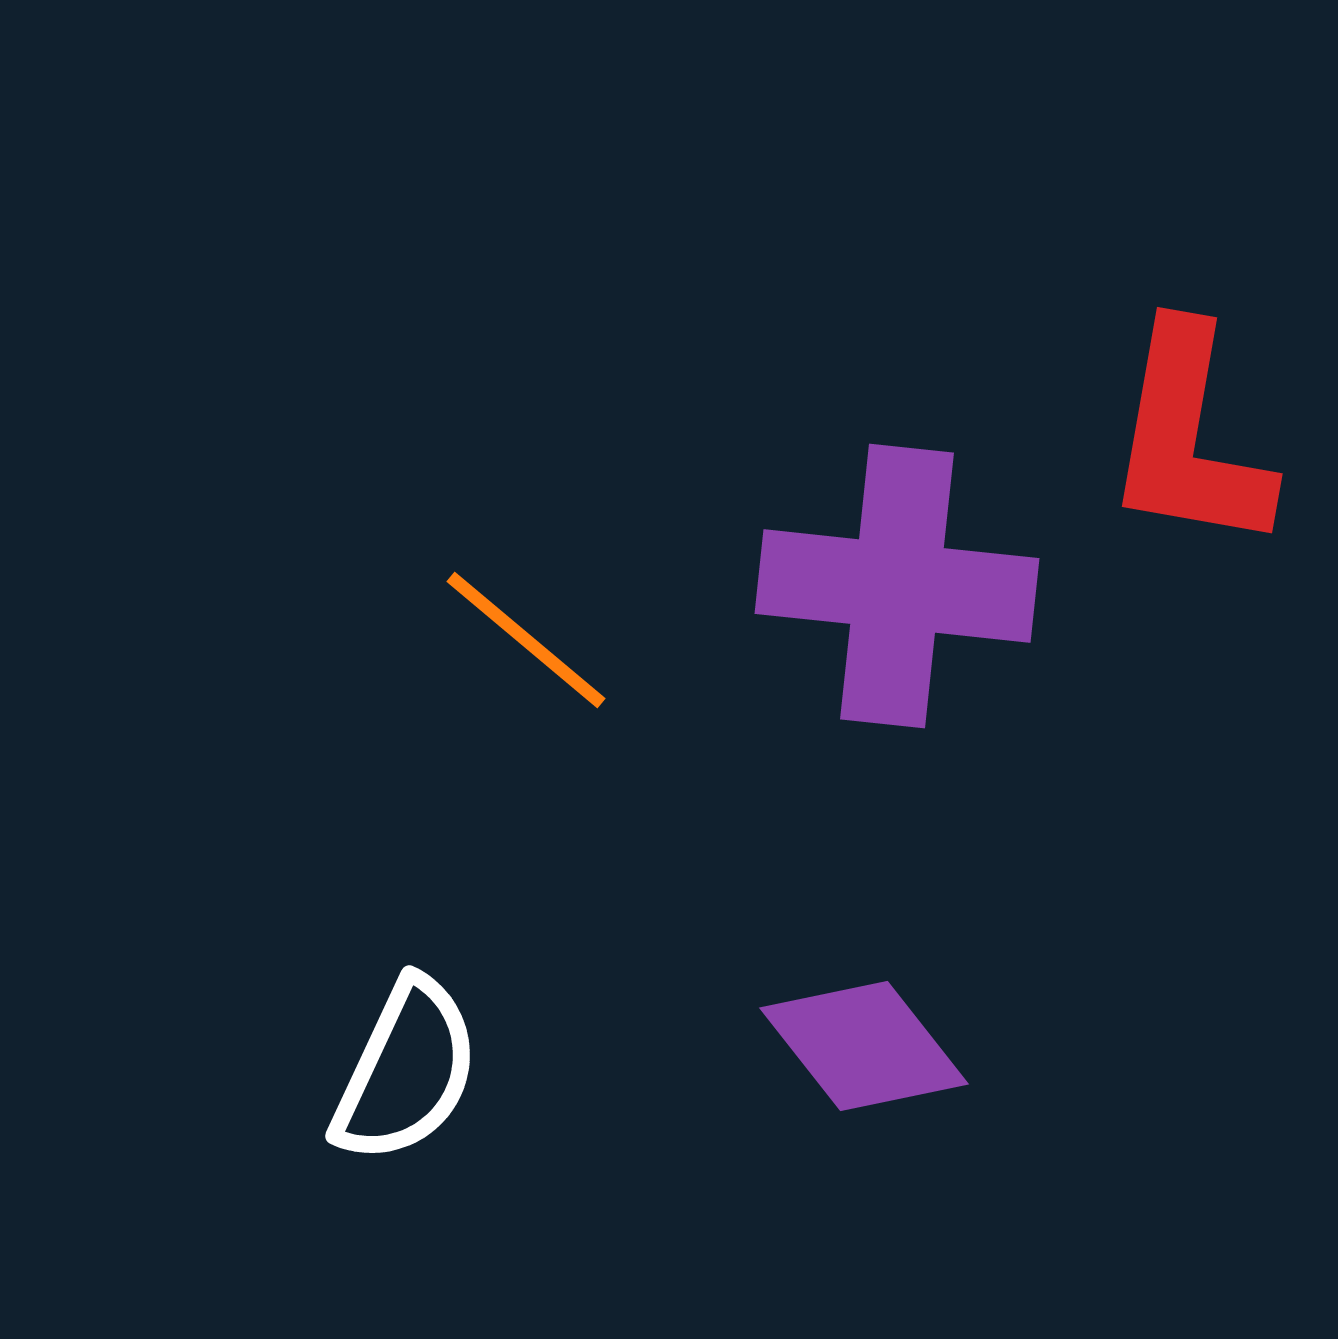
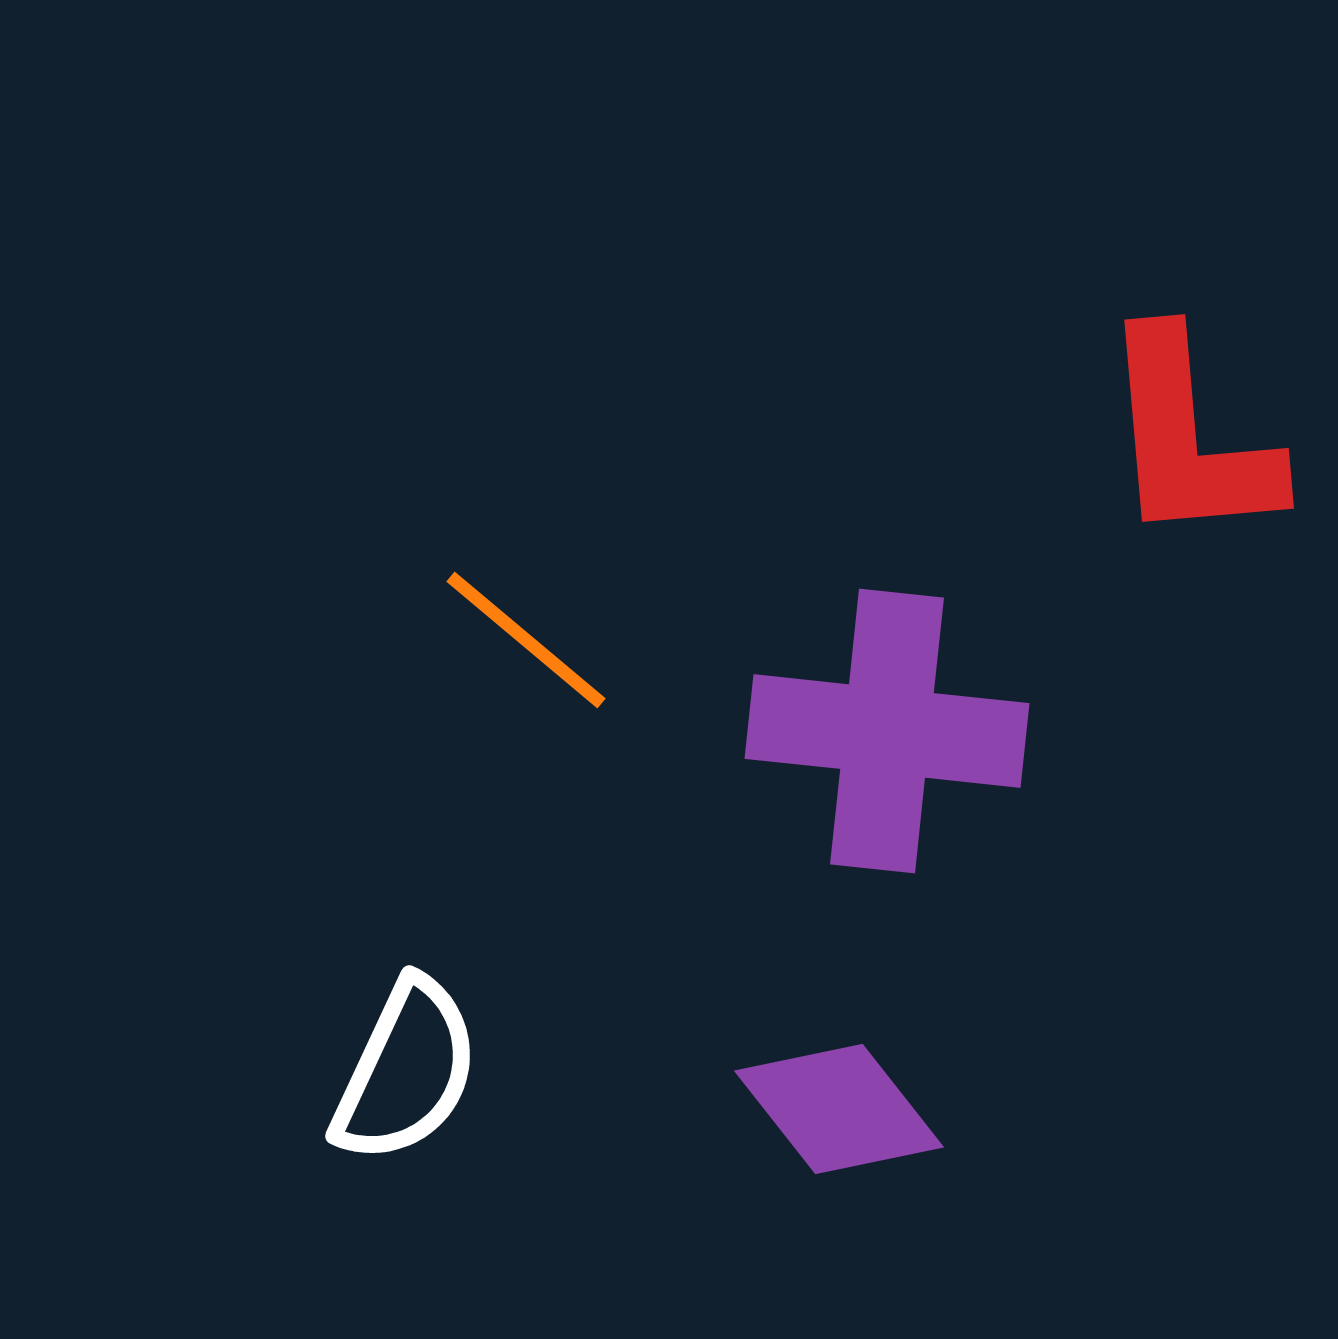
red L-shape: rotated 15 degrees counterclockwise
purple cross: moved 10 px left, 145 px down
purple diamond: moved 25 px left, 63 px down
